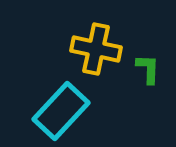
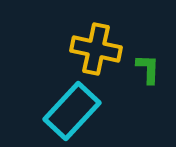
cyan rectangle: moved 11 px right
